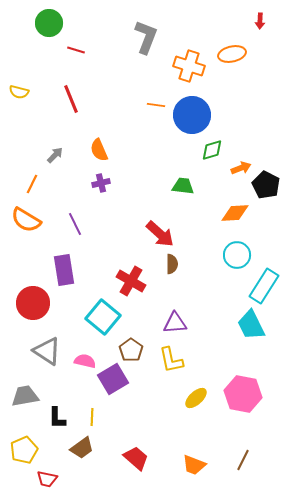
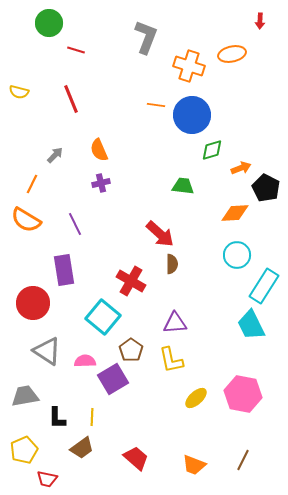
black pentagon at (266, 185): moved 3 px down
pink semicircle at (85, 361): rotated 15 degrees counterclockwise
